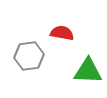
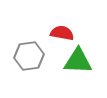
green triangle: moved 10 px left, 10 px up
